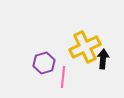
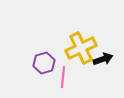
yellow cross: moved 4 px left, 1 px down
black arrow: rotated 66 degrees clockwise
